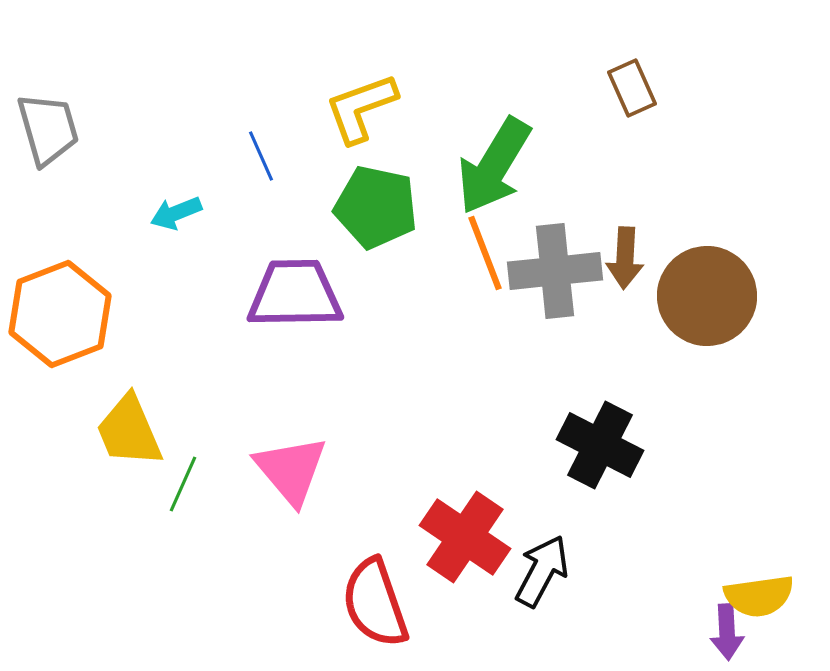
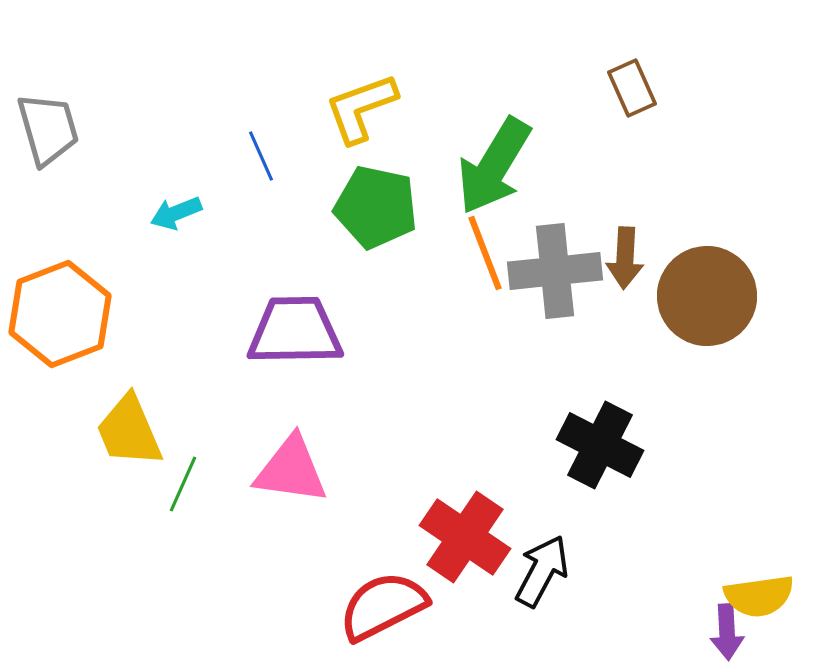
purple trapezoid: moved 37 px down
pink triangle: rotated 42 degrees counterclockwise
red semicircle: moved 8 px right, 3 px down; rotated 82 degrees clockwise
